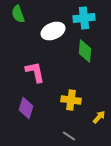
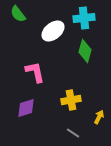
green semicircle: rotated 18 degrees counterclockwise
white ellipse: rotated 15 degrees counterclockwise
green diamond: rotated 10 degrees clockwise
yellow cross: rotated 18 degrees counterclockwise
purple diamond: rotated 55 degrees clockwise
yellow arrow: rotated 16 degrees counterclockwise
gray line: moved 4 px right, 3 px up
